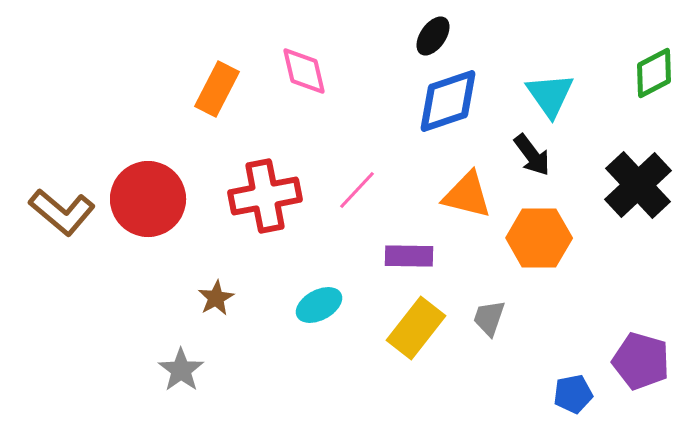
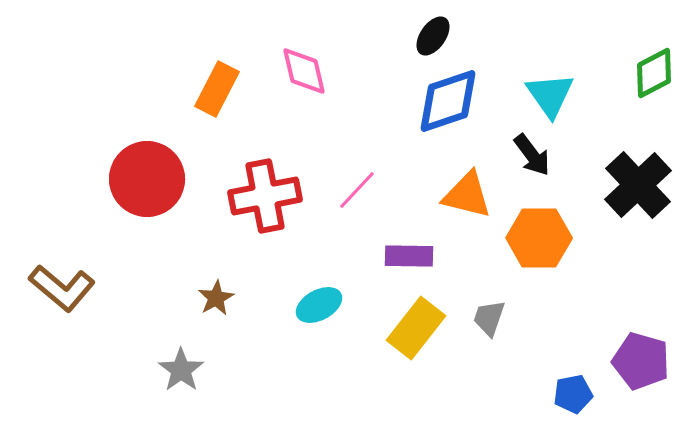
red circle: moved 1 px left, 20 px up
brown L-shape: moved 76 px down
